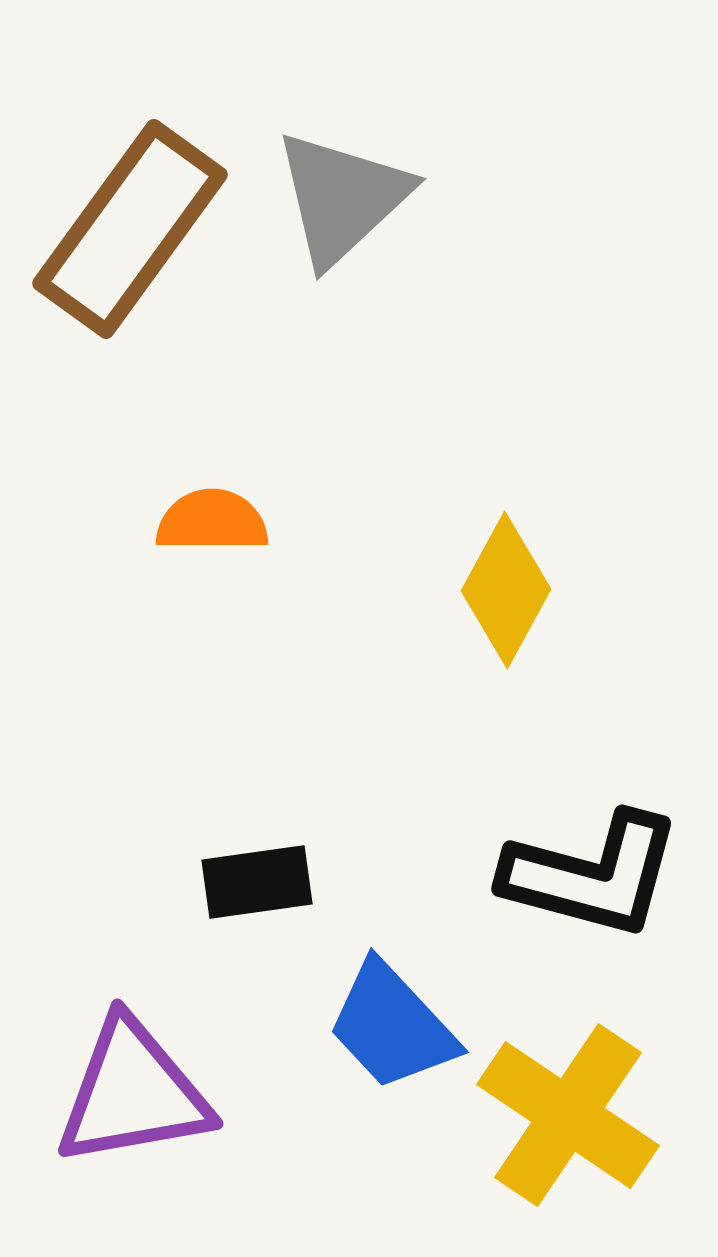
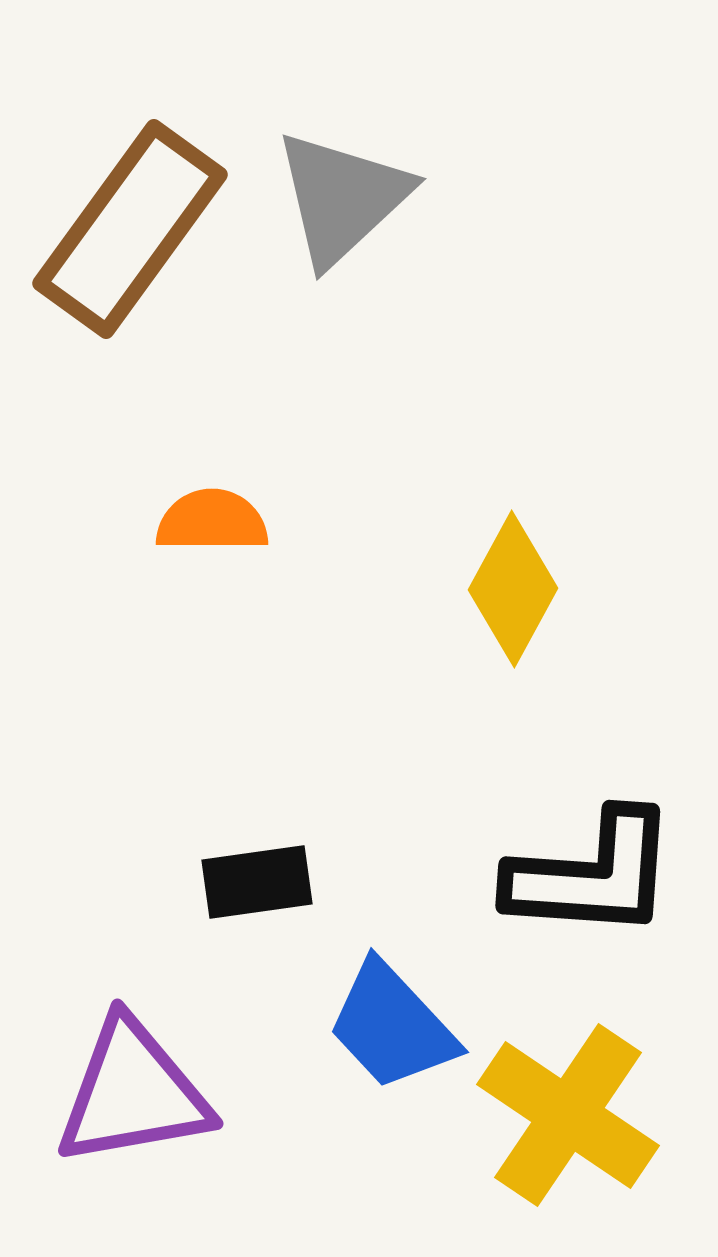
yellow diamond: moved 7 px right, 1 px up
black L-shape: rotated 11 degrees counterclockwise
